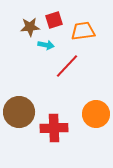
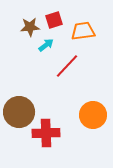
cyan arrow: rotated 49 degrees counterclockwise
orange circle: moved 3 px left, 1 px down
red cross: moved 8 px left, 5 px down
